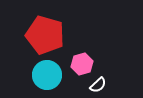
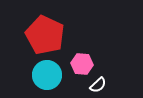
red pentagon: rotated 9 degrees clockwise
pink hexagon: rotated 20 degrees clockwise
